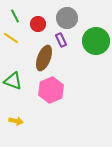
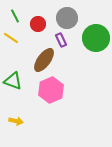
green circle: moved 3 px up
brown ellipse: moved 2 px down; rotated 15 degrees clockwise
